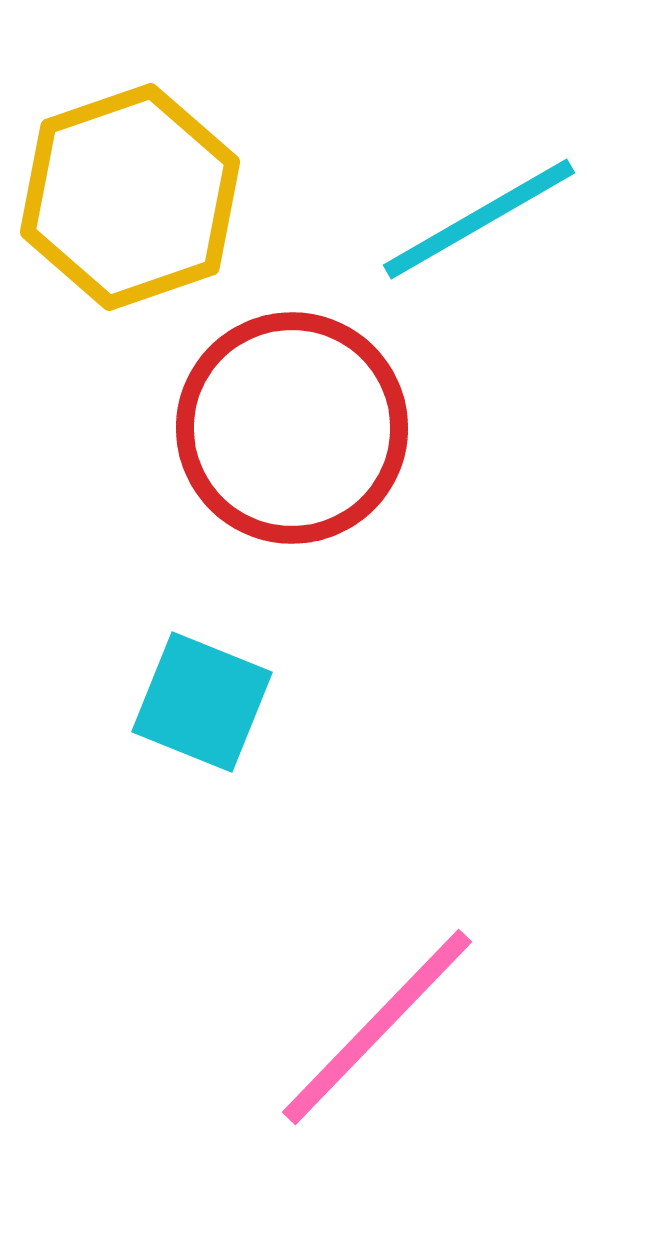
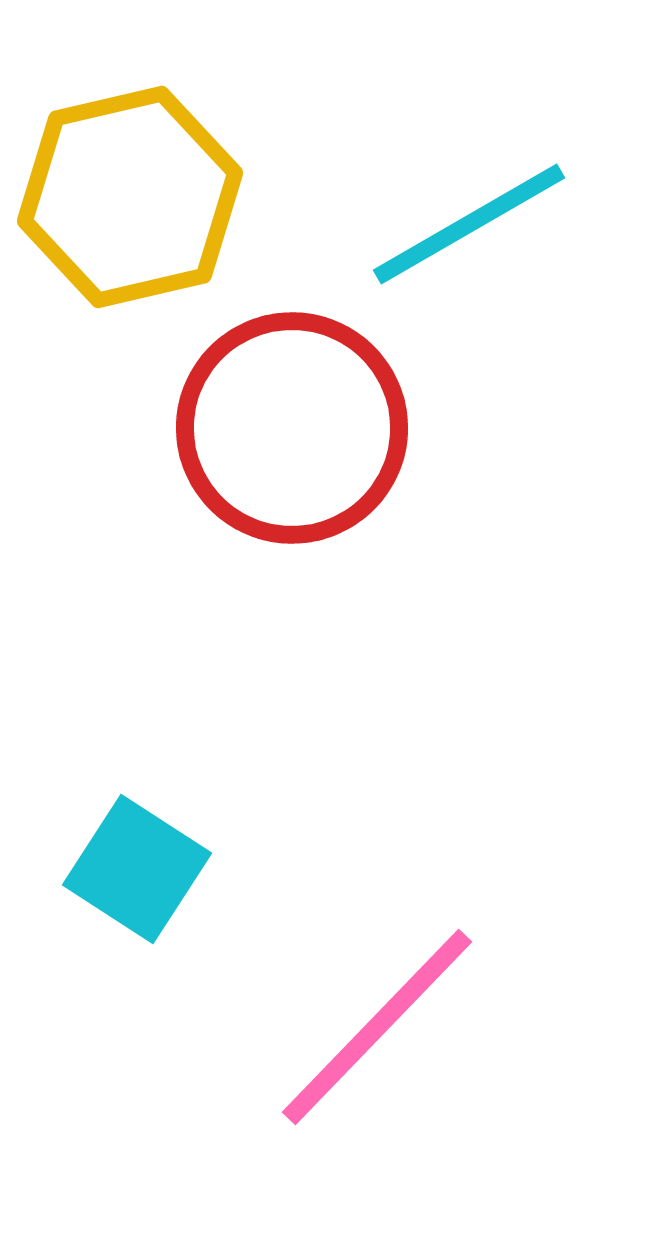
yellow hexagon: rotated 6 degrees clockwise
cyan line: moved 10 px left, 5 px down
cyan square: moved 65 px left, 167 px down; rotated 11 degrees clockwise
